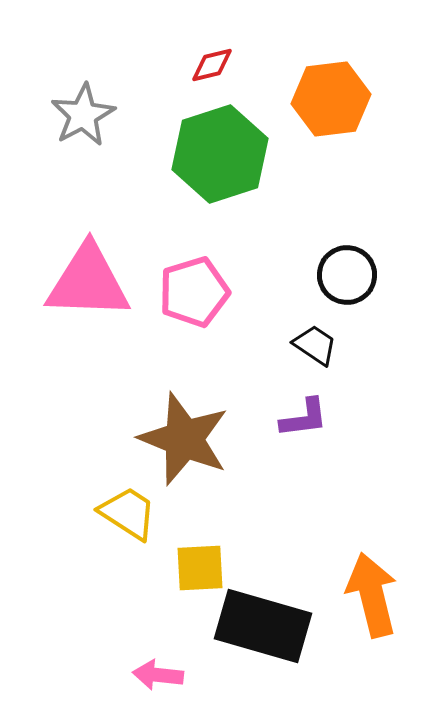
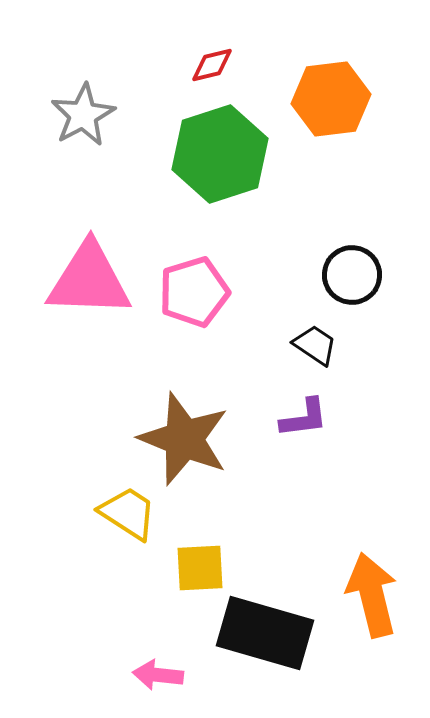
black circle: moved 5 px right
pink triangle: moved 1 px right, 2 px up
black rectangle: moved 2 px right, 7 px down
